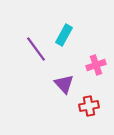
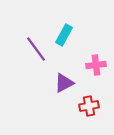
pink cross: rotated 12 degrees clockwise
purple triangle: moved 1 px up; rotated 45 degrees clockwise
